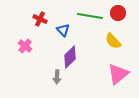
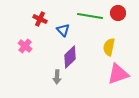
yellow semicircle: moved 4 px left, 6 px down; rotated 54 degrees clockwise
pink triangle: rotated 20 degrees clockwise
